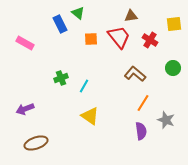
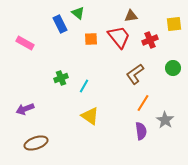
red cross: rotated 35 degrees clockwise
brown L-shape: rotated 75 degrees counterclockwise
gray star: moved 1 px left; rotated 12 degrees clockwise
